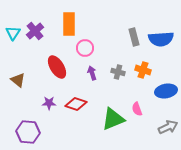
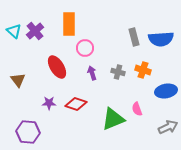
cyan triangle: moved 1 px right, 2 px up; rotated 21 degrees counterclockwise
brown triangle: rotated 14 degrees clockwise
